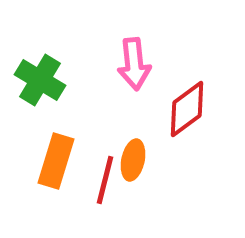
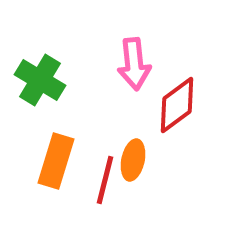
red diamond: moved 10 px left, 4 px up
